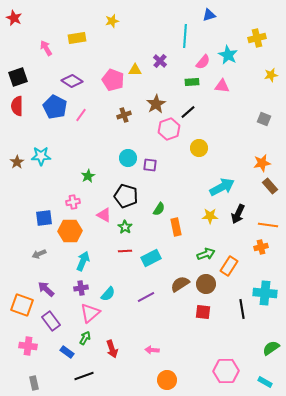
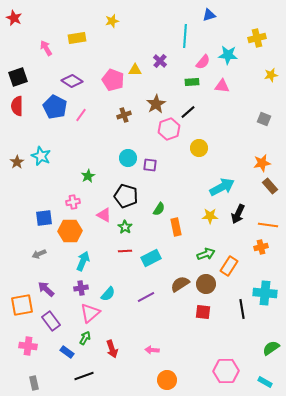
cyan star at (228, 55): rotated 24 degrees counterclockwise
cyan star at (41, 156): rotated 24 degrees clockwise
orange square at (22, 305): rotated 30 degrees counterclockwise
